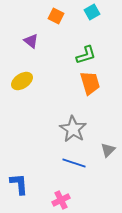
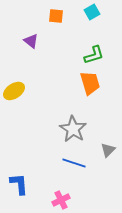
orange square: rotated 21 degrees counterclockwise
green L-shape: moved 8 px right
yellow ellipse: moved 8 px left, 10 px down
